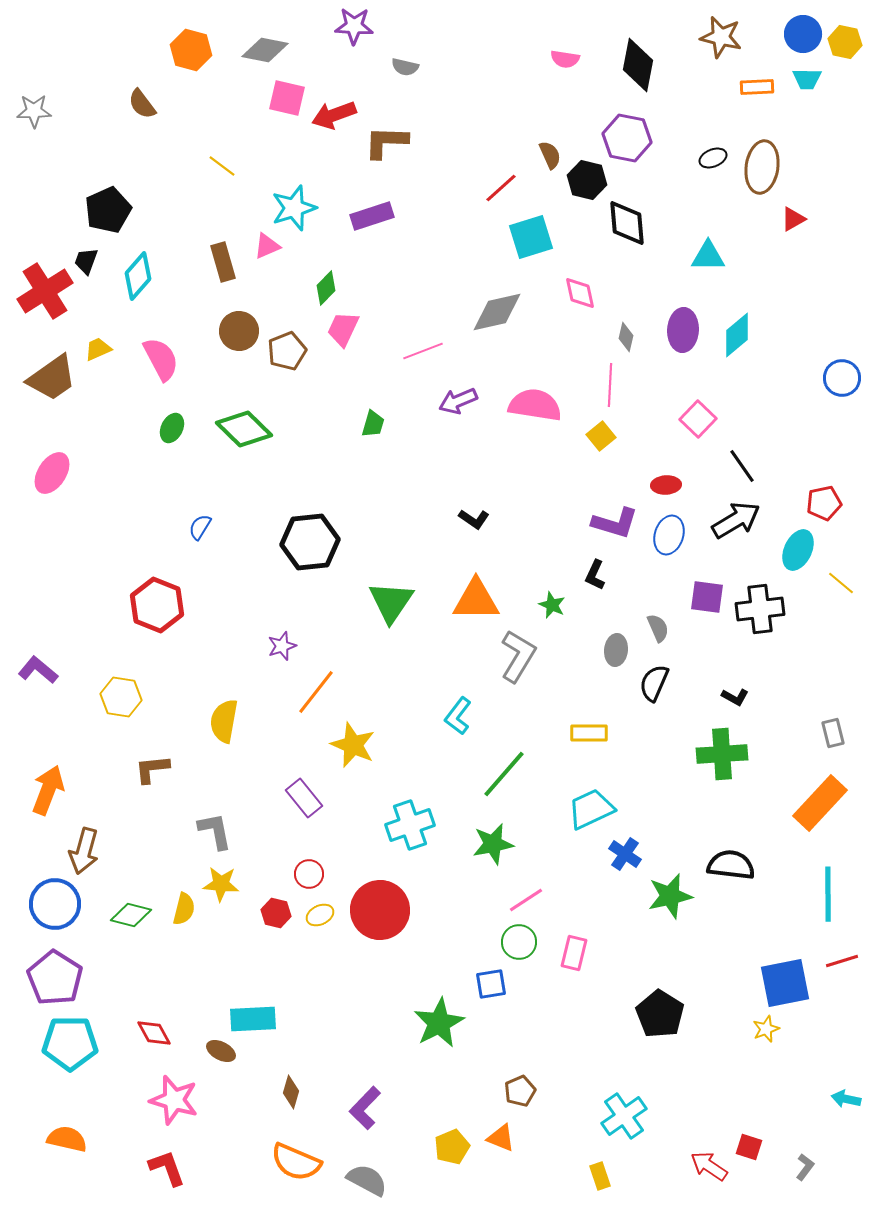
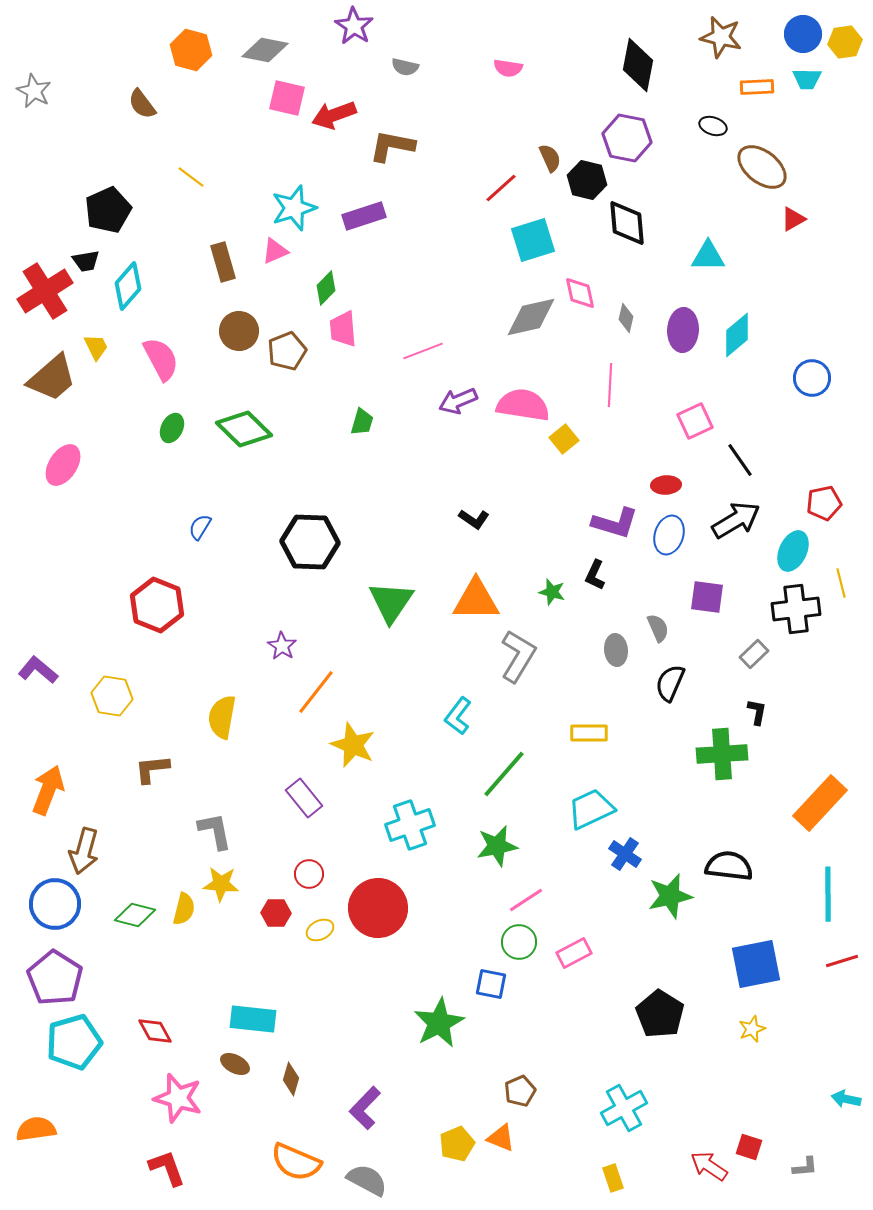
purple star at (354, 26): rotated 30 degrees clockwise
yellow hexagon at (845, 42): rotated 20 degrees counterclockwise
pink semicircle at (565, 59): moved 57 px left, 9 px down
gray star at (34, 111): moved 20 px up; rotated 28 degrees clockwise
brown L-shape at (386, 142): moved 6 px right, 4 px down; rotated 9 degrees clockwise
brown semicircle at (550, 155): moved 3 px down
black ellipse at (713, 158): moved 32 px up; rotated 40 degrees clockwise
yellow line at (222, 166): moved 31 px left, 11 px down
brown ellipse at (762, 167): rotated 60 degrees counterclockwise
purple rectangle at (372, 216): moved 8 px left
cyan square at (531, 237): moved 2 px right, 3 px down
pink triangle at (267, 246): moved 8 px right, 5 px down
black trapezoid at (86, 261): rotated 120 degrees counterclockwise
cyan diamond at (138, 276): moved 10 px left, 10 px down
gray diamond at (497, 312): moved 34 px right, 5 px down
pink trapezoid at (343, 329): rotated 30 degrees counterclockwise
gray diamond at (626, 337): moved 19 px up
yellow trapezoid at (98, 349): moved 2 px left, 2 px up; rotated 88 degrees clockwise
brown trapezoid at (52, 378): rotated 6 degrees counterclockwise
blue circle at (842, 378): moved 30 px left
pink semicircle at (535, 405): moved 12 px left
pink square at (698, 419): moved 3 px left, 2 px down; rotated 21 degrees clockwise
green trapezoid at (373, 424): moved 11 px left, 2 px up
yellow square at (601, 436): moved 37 px left, 3 px down
black line at (742, 466): moved 2 px left, 6 px up
pink ellipse at (52, 473): moved 11 px right, 8 px up
black hexagon at (310, 542): rotated 8 degrees clockwise
cyan ellipse at (798, 550): moved 5 px left, 1 px down
yellow line at (841, 583): rotated 36 degrees clockwise
green star at (552, 605): moved 13 px up; rotated 8 degrees counterclockwise
black cross at (760, 609): moved 36 px right
purple star at (282, 646): rotated 20 degrees counterclockwise
gray ellipse at (616, 650): rotated 12 degrees counterclockwise
black semicircle at (654, 683): moved 16 px right
yellow hexagon at (121, 697): moved 9 px left, 1 px up
black L-shape at (735, 697): moved 22 px right, 15 px down; rotated 108 degrees counterclockwise
yellow semicircle at (224, 721): moved 2 px left, 4 px up
gray rectangle at (833, 733): moved 79 px left, 79 px up; rotated 60 degrees clockwise
green star at (493, 844): moved 4 px right, 2 px down
black semicircle at (731, 865): moved 2 px left, 1 px down
red circle at (380, 910): moved 2 px left, 2 px up
red hexagon at (276, 913): rotated 12 degrees counterclockwise
green diamond at (131, 915): moved 4 px right
yellow ellipse at (320, 915): moved 15 px down
pink rectangle at (574, 953): rotated 48 degrees clockwise
blue square at (785, 983): moved 29 px left, 19 px up
blue square at (491, 984): rotated 20 degrees clockwise
cyan rectangle at (253, 1019): rotated 9 degrees clockwise
yellow star at (766, 1029): moved 14 px left
red diamond at (154, 1033): moved 1 px right, 2 px up
cyan pentagon at (70, 1043): moved 4 px right, 1 px up; rotated 16 degrees counterclockwise
brown ellipse at (221, 1051): moved 14 px right, 13 px down
brown diamond at (291, 1092): moved 13 px up
pink star at (174, 1100): moved 4 px right, 2 px up
cyan cross at (624, 1116): moved 8 px up; rotated 6 degrees clockwise
orange semicircle at (67, 1139): moved 31 px left, 10 px up; rotated 21 degrees counterclockwise
yellow pentagon at (452, 1147): moved 5 px right, 3 px up
gray L-shape at (805, 1167): rotated 48 degrees clockwise
yellow rectangle at (600, 1176): moved 13 px right, 2 px down
